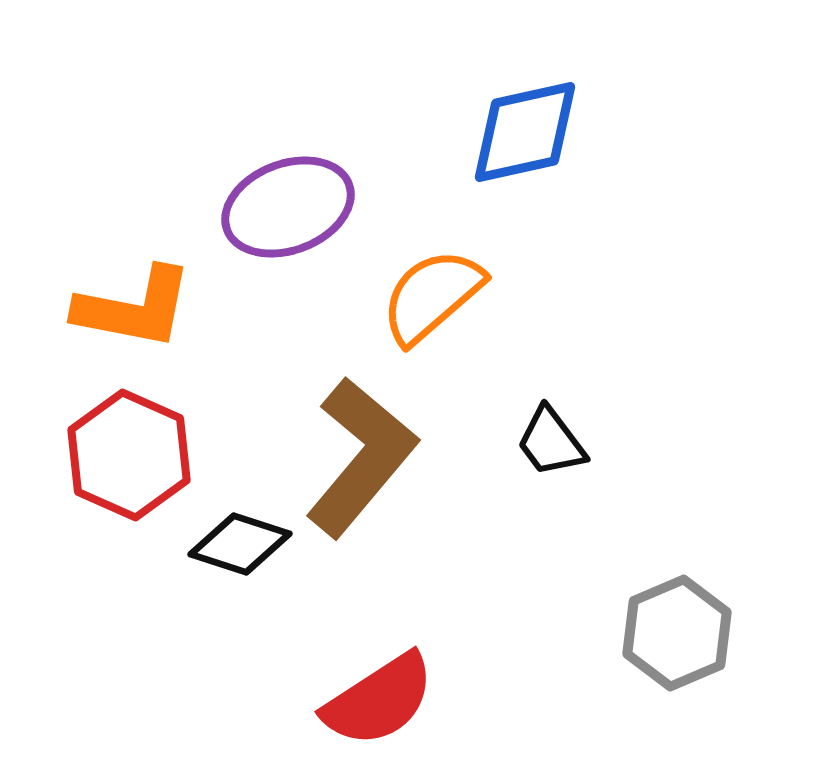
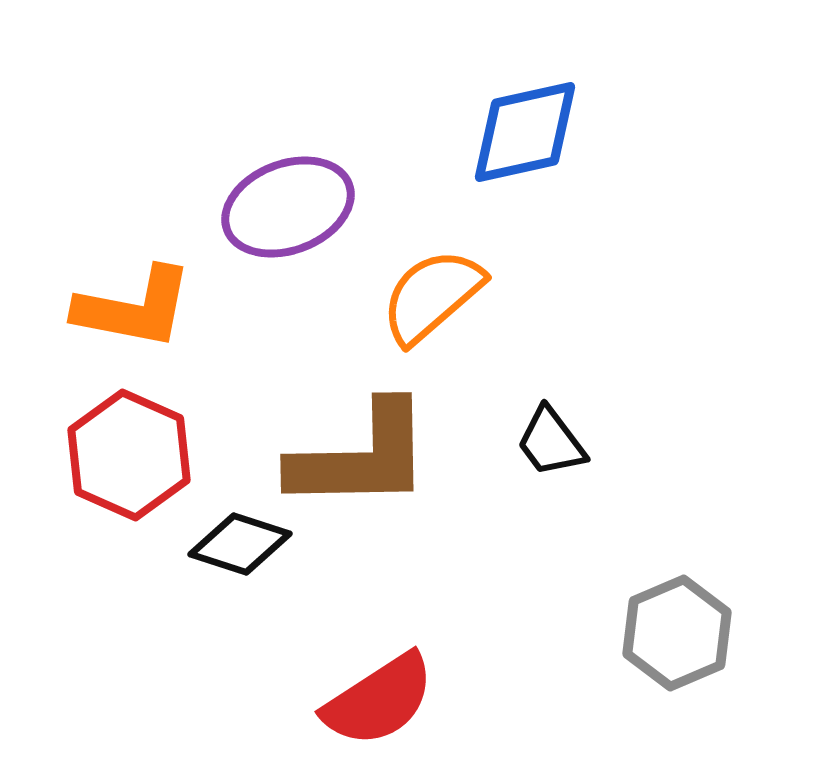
brown L-shape: rotated 49 degrees clockwise
